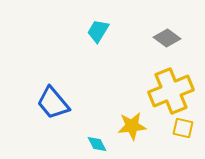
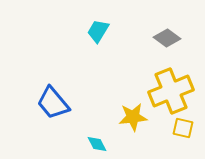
yellow star: moved 1 px right, 9 px up
